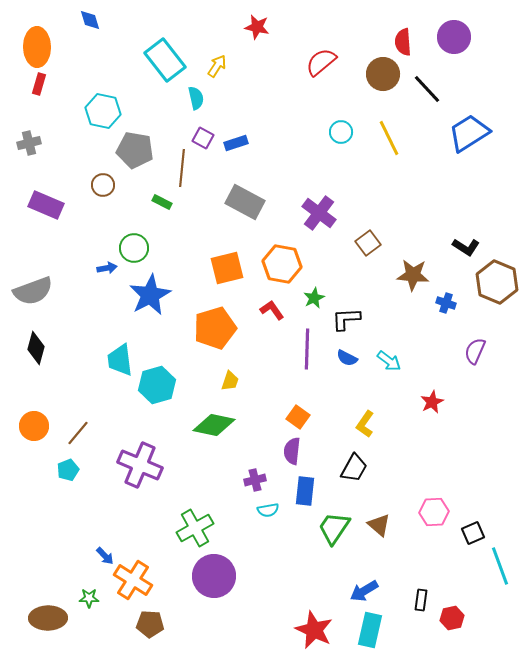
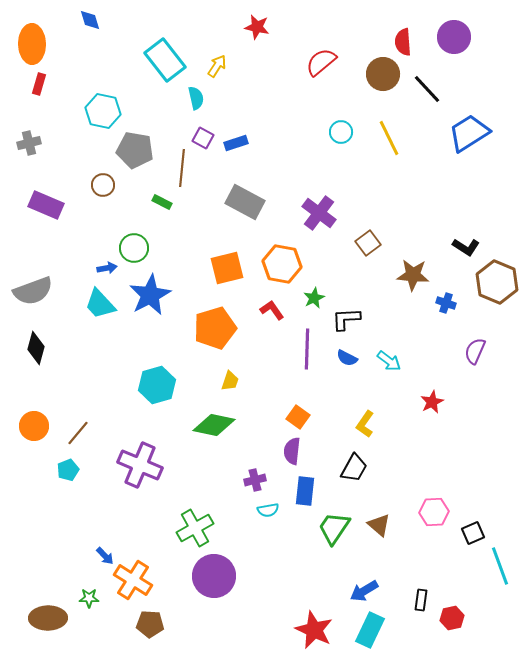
orange ellipse at (37, 47): moved 5 px left, 3 px up
cyan trapezoid at (120, 360): moved 20 px left, 56 px up; rotated 36 degrees counterclockwise
cyan rectangle at (370, 630): rotated 12 degrees clockwise
